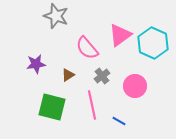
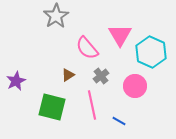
gray star: rotated 20 degrees clockwise
pink triangle: rotated 25 degrees counterclockwise
cyan hexagon: moved 2 px left, 9 px down
purple star: moved 20 px left, 17 px down; rotated 18 degrees counterclockwise
gray cross: moved 1 px left
